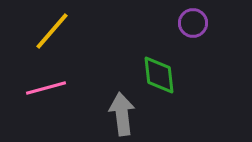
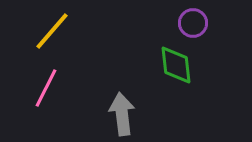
green diamond: moved 17 px right, 10 px up
pink line: rotated 48 degrees counterclockwise
